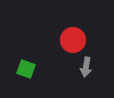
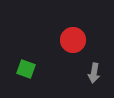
gray arrow: moved 8 px right, 6 px down
